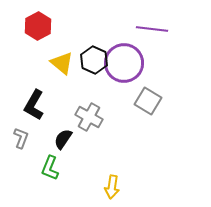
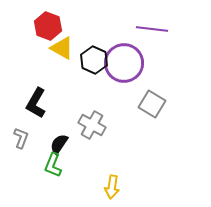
red hexagon: moved 10 px right; rotated 12 degrees counterclockwise
yellow triangle: moved 15 px up; rotated 10 degrees counterclockwise
gray square: moved 4 px right, 3 px down
black L-shape: moved 2 px right, 2 px up
gray cross: moved 3 px right, 8 px down
black semicircle: moved 4 px left, 5 px down
green L-shape: moved 3 px right, 3 px up
